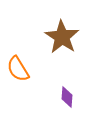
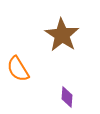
brown star: moved 2 px up
